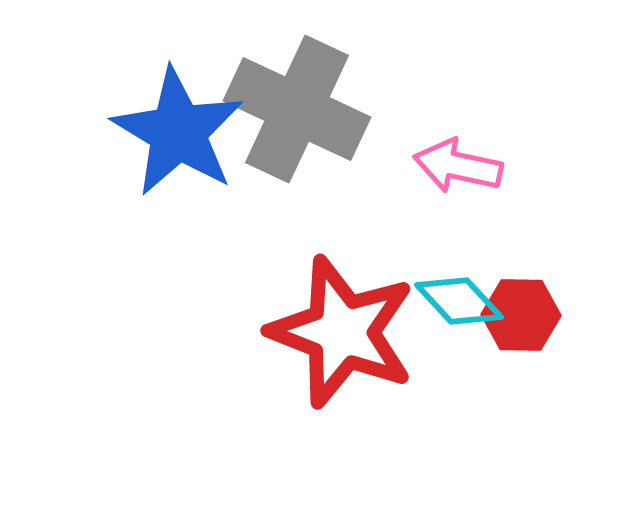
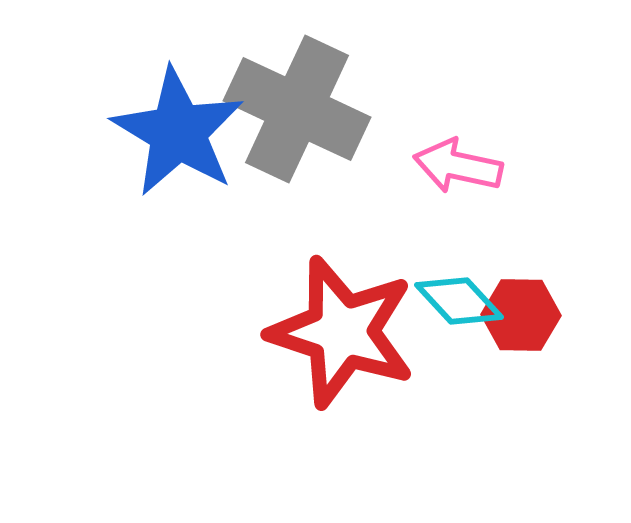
red star: rotated 3 degrees counterclockwise
